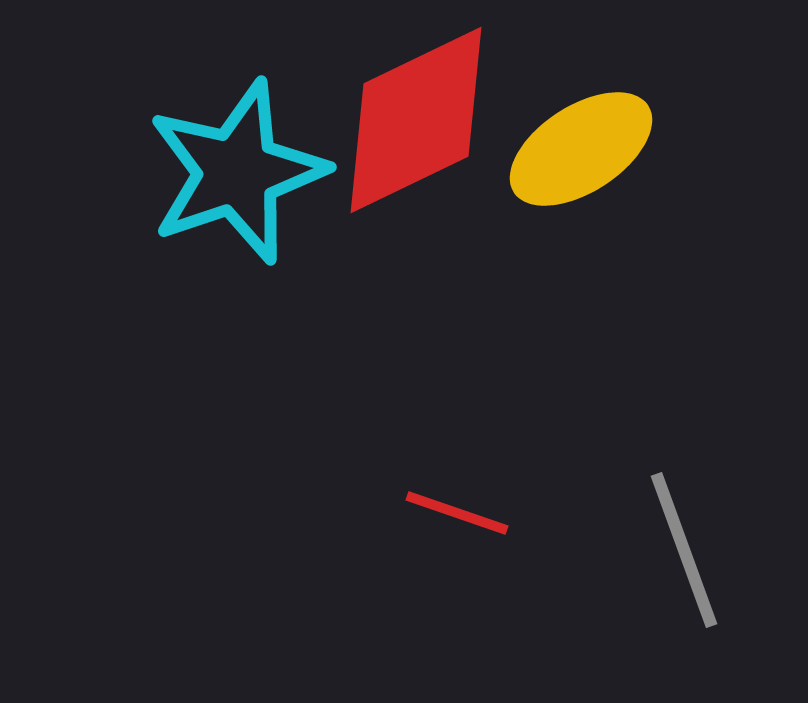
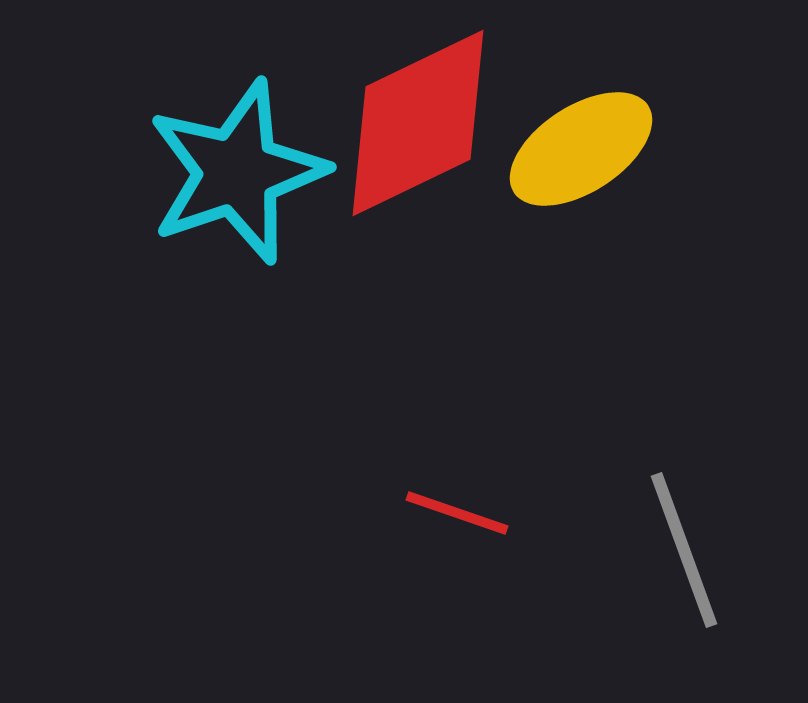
red diamond: moved 2 px right, 3 px down
